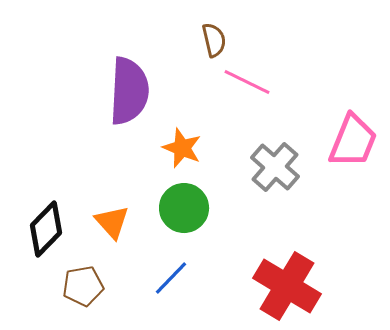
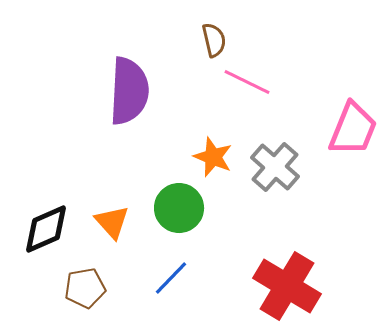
pink trapezoid: moved 12 px up
orange star: moved 31 px right, 9 px down
green circle: moved 5 px left
black diamond: rotated 22 degrees clockwise
brown pentagon: moved 2 px right, 2 px down
